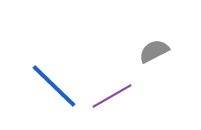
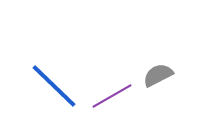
gray semicircle: moved 4 px right, 24 px down
